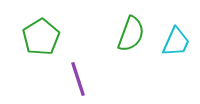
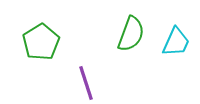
green pentagon: moved 5 px down
purple line: moved 8 px right, 4 px down
